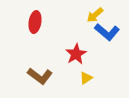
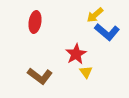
yellow triangle: moved 6 px up; rotated 32 degrees counterclockwise
